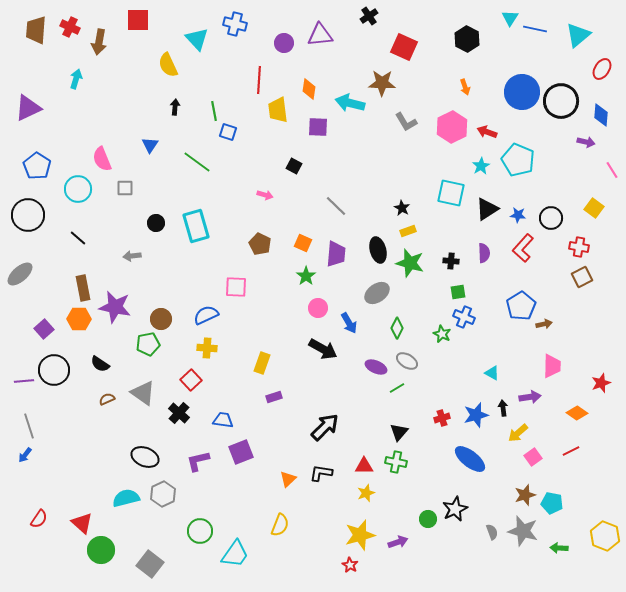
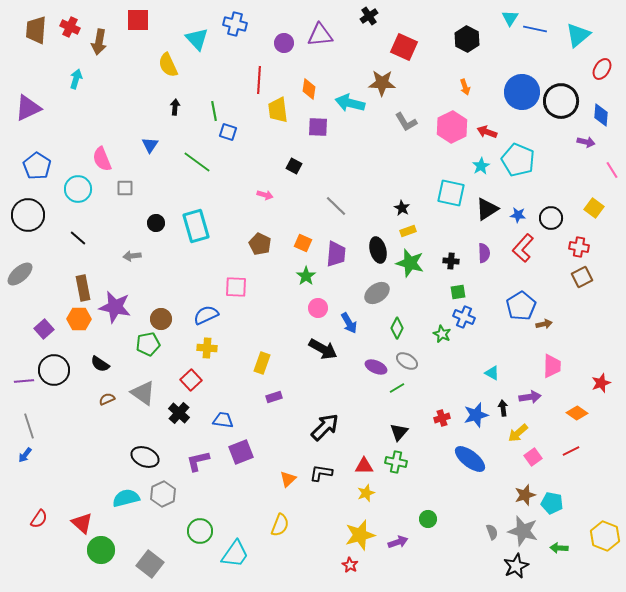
black star at (455, 509): moved 61 px right, 57 px down
